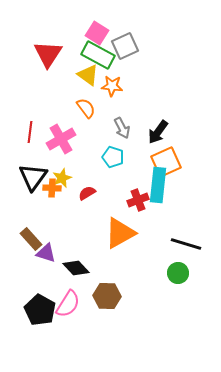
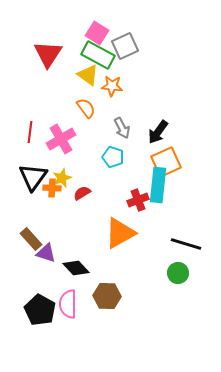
red semicircle: moved 5 px left
pink semicircle: rotated 148 degrees clockwise
